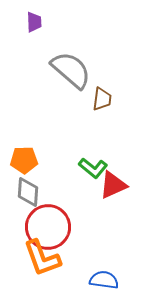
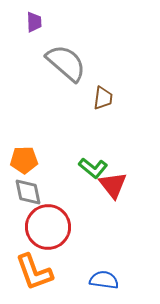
gray semicircle: moved 5 px left, 7 px up
brown trapezoid: moved 1 px right, 1 px up
red triangle: rotated 44 degrees counterclockwise
gray diamond: rotated 16 degrees counterclockwise
orange L-shape: moved 8 px left, 14 px down
